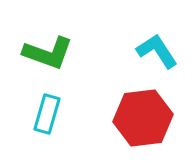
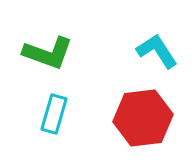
cyan rectangle: moved 7 px right
